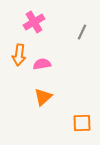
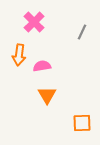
pink cross: rotated 15 degrees counterclockwise
pink semicircle: moved 2 px down
orange triangle: moved 4 px right, 2 px up; rotated 18 degrees counterclockwise
